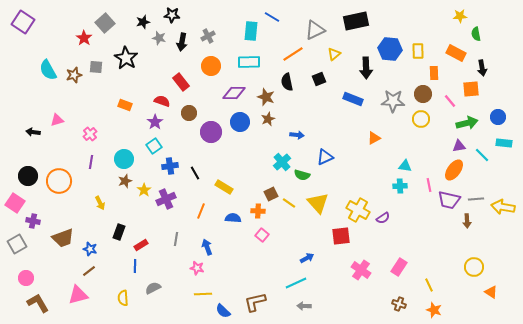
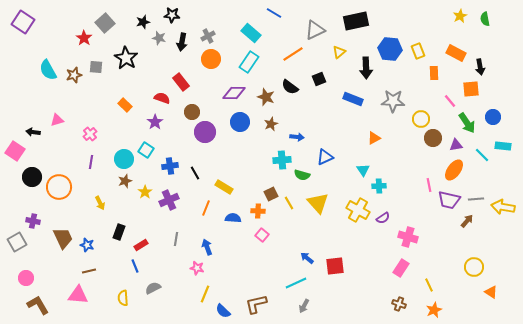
yellow star at (460, 16): rotated 24 degrees counterclockwise
blue line at (272, 17): moved 2 px right, 4 px up
cyan rectangle at (251, 31): moved 2 px down; rotated 54 degrees counterclockwise
green semicircle at (476, 34): moved 9 px right, 15 px up
yellow rectangle at (418, 51): rotated 21 degrees counterclockwise
yellow triangle at (334, 54): moved 5 px right, 2 px up
cyan rectangle at (249, 62): rotated 55 degrees counterclockwise
orange circle at (211, 66): moved 7 px up
black arrow at (482, 68): moved 2 px left, 1 px up
black semicircle at (287, 82): moved 3 px right, 5 px down; rotated 42 degrees counterclockwise
brown circle at (423, 94): moved 10 px right, 44 px down
red semicircle at (162, 101): moved 3 px up
orange rectangle at (125, 105): rotated 24 degrees clockwise
brown circle at (189, 113): moved 3 px right, 1 px up
blue circle at (498, 117): moved 5 px left
brown star at (268, 119): moved 3 px right, 5 px down
green arrow at (467, 123): rotated 70 degrees clockwise
purple circle at (211, 132): moved 6 px left
blue arrow at (297, 135): moved 2 px down
cyan rectangle at (504, 143): moved 1 px left, 3 px down
cyan square at (154, 146): moved 8 px left, 4 px down; rotated 21 degrees counterclockwise
purple triangle at (459, 146): moved 3 px left, 1 px up
cyan cross at (282, 162): moved 2 px up; rotated 36 degrees clockwise
cyan triangle at (405, 166): moved 42 px left, 4 px down; rotated 48 degrees clockwise
black circle at (28, 176): moved 4 px right, 1 px down
orange circle at (59, 181): moved 6 px down
cyan cross at (400, 186): moved 21 px left
yellow star at (144, 190): moved 1 px right, 2 px down
purple cross at (166, 199): moved 3 px right, 1 px down
pink square at (15, 203): moved 52 px up
yellow line at (289, 203): rotated 24 degrees clockwise
orange line at (201, 211): moved 5 px right, 3 px up
brown arrow at (467, 221): rotated 136 degrees counterclockwise
red square at (341, 236): moved 6 px left, 30 px down
brown trapezoid at (63, 238): rotated 95 degrees counterclockwise
gray square at (17, 244): moved 2 px up
blue star at (90, 249): moved 3 px left, 4 px up
blue arrow at (307, 258): rotated 112 degrees counterclockwise
blue line at (135, 266): rotated 24 degrees counterclockwise
pink rectangle at (399, 267): moved 2 px right, 1 px down
pink cross at (361, 270): moved 47 px right, 33 px up; rotated 18 degrees counterclockwise
brown line at (89, 271): rotated 24 degrees clockwise
yellow line at (203, 294): moved 2 px right; rotated 66 degrees counterclockwise
pink triangle at (78, 295): rotated 20 degrees clockwise
brown L-shape at (255, 302): moved 1 px right, 2 px down
brown L-shape at (38, 303): moved 2 px down
gray arrow at (304, 306): rotated 64 degrees counterclockwise
orange star at (434, 310): rotated 28 degrees clockwise
